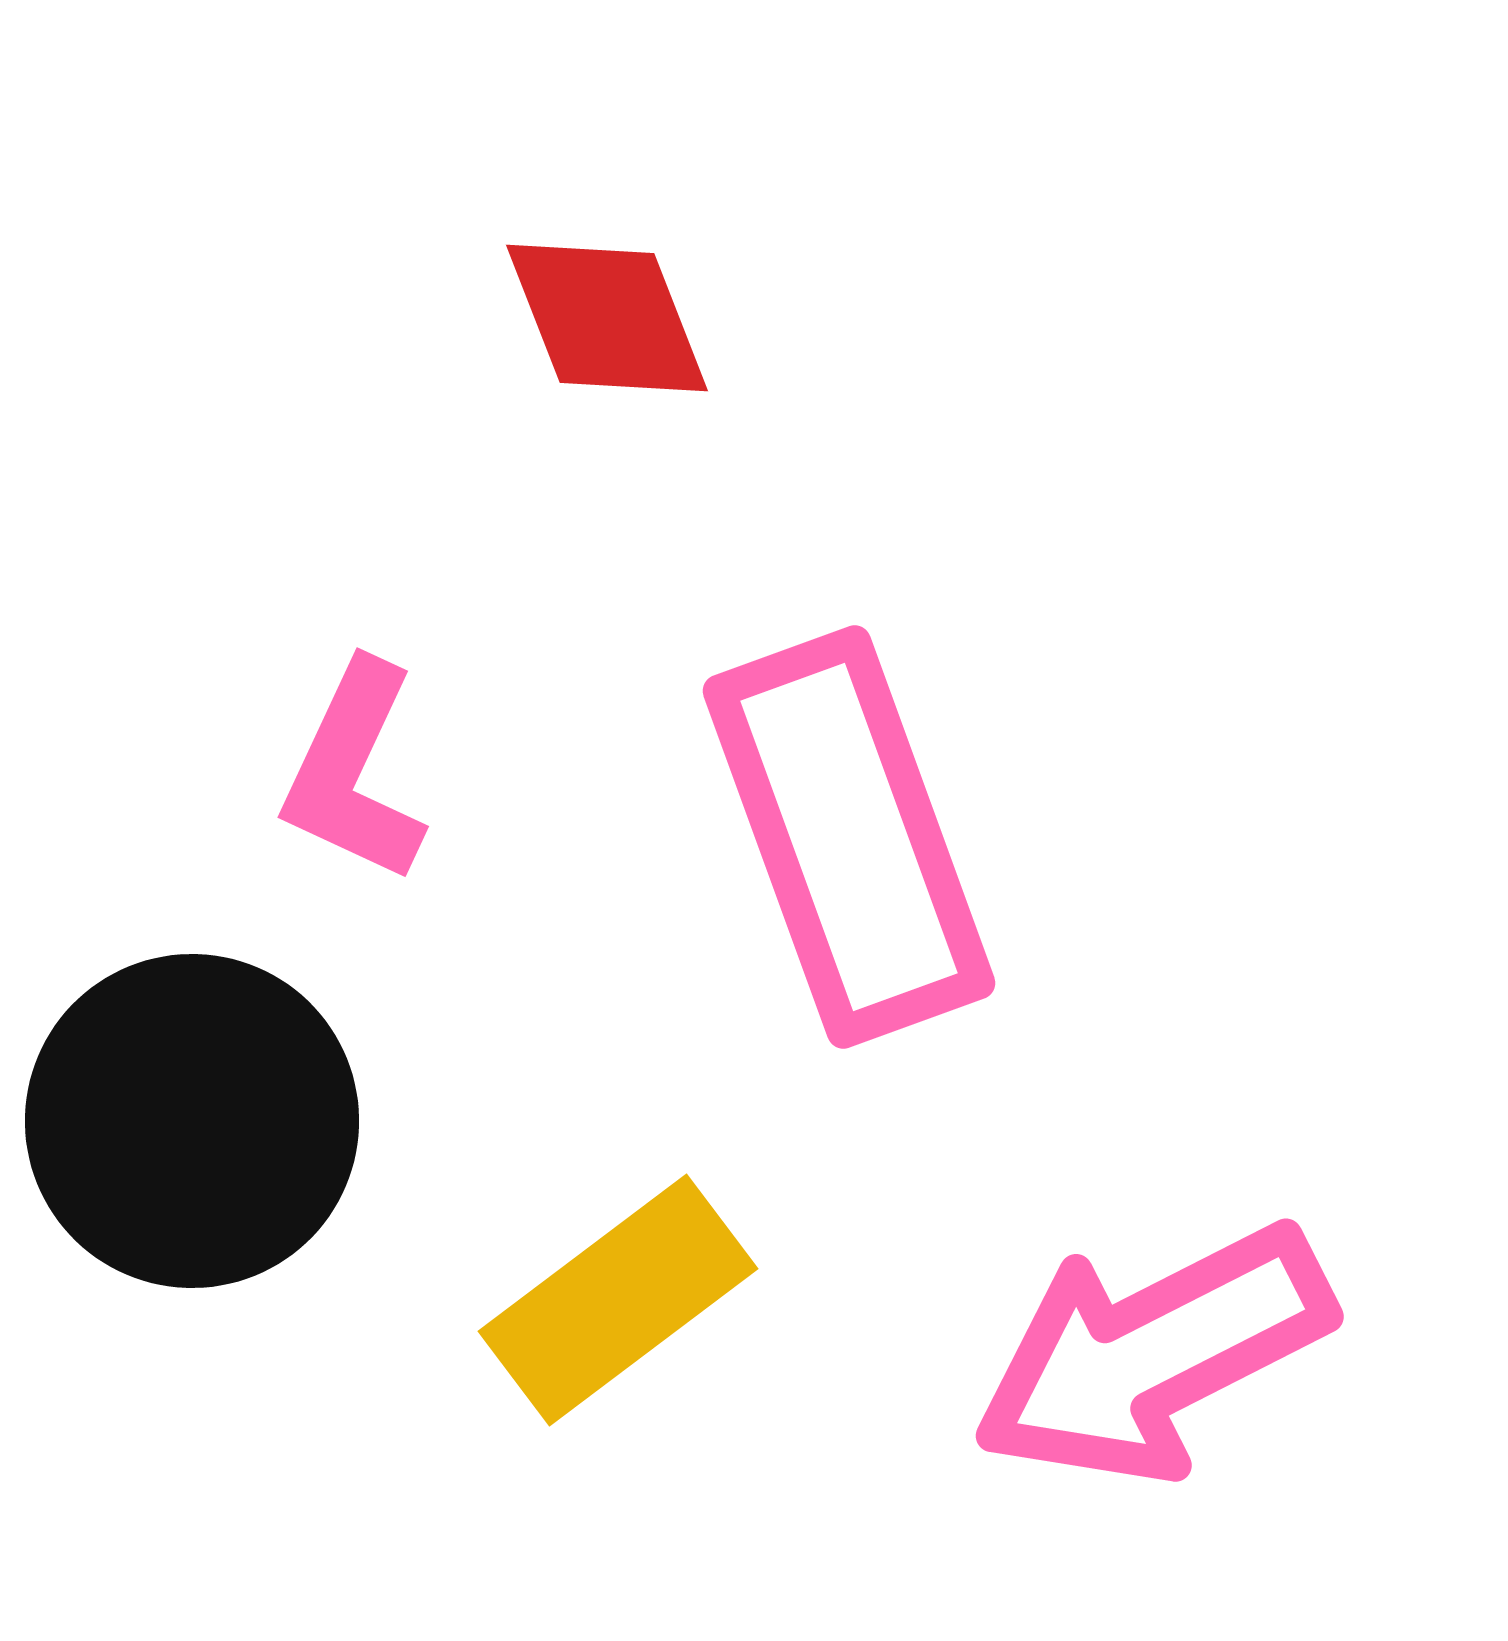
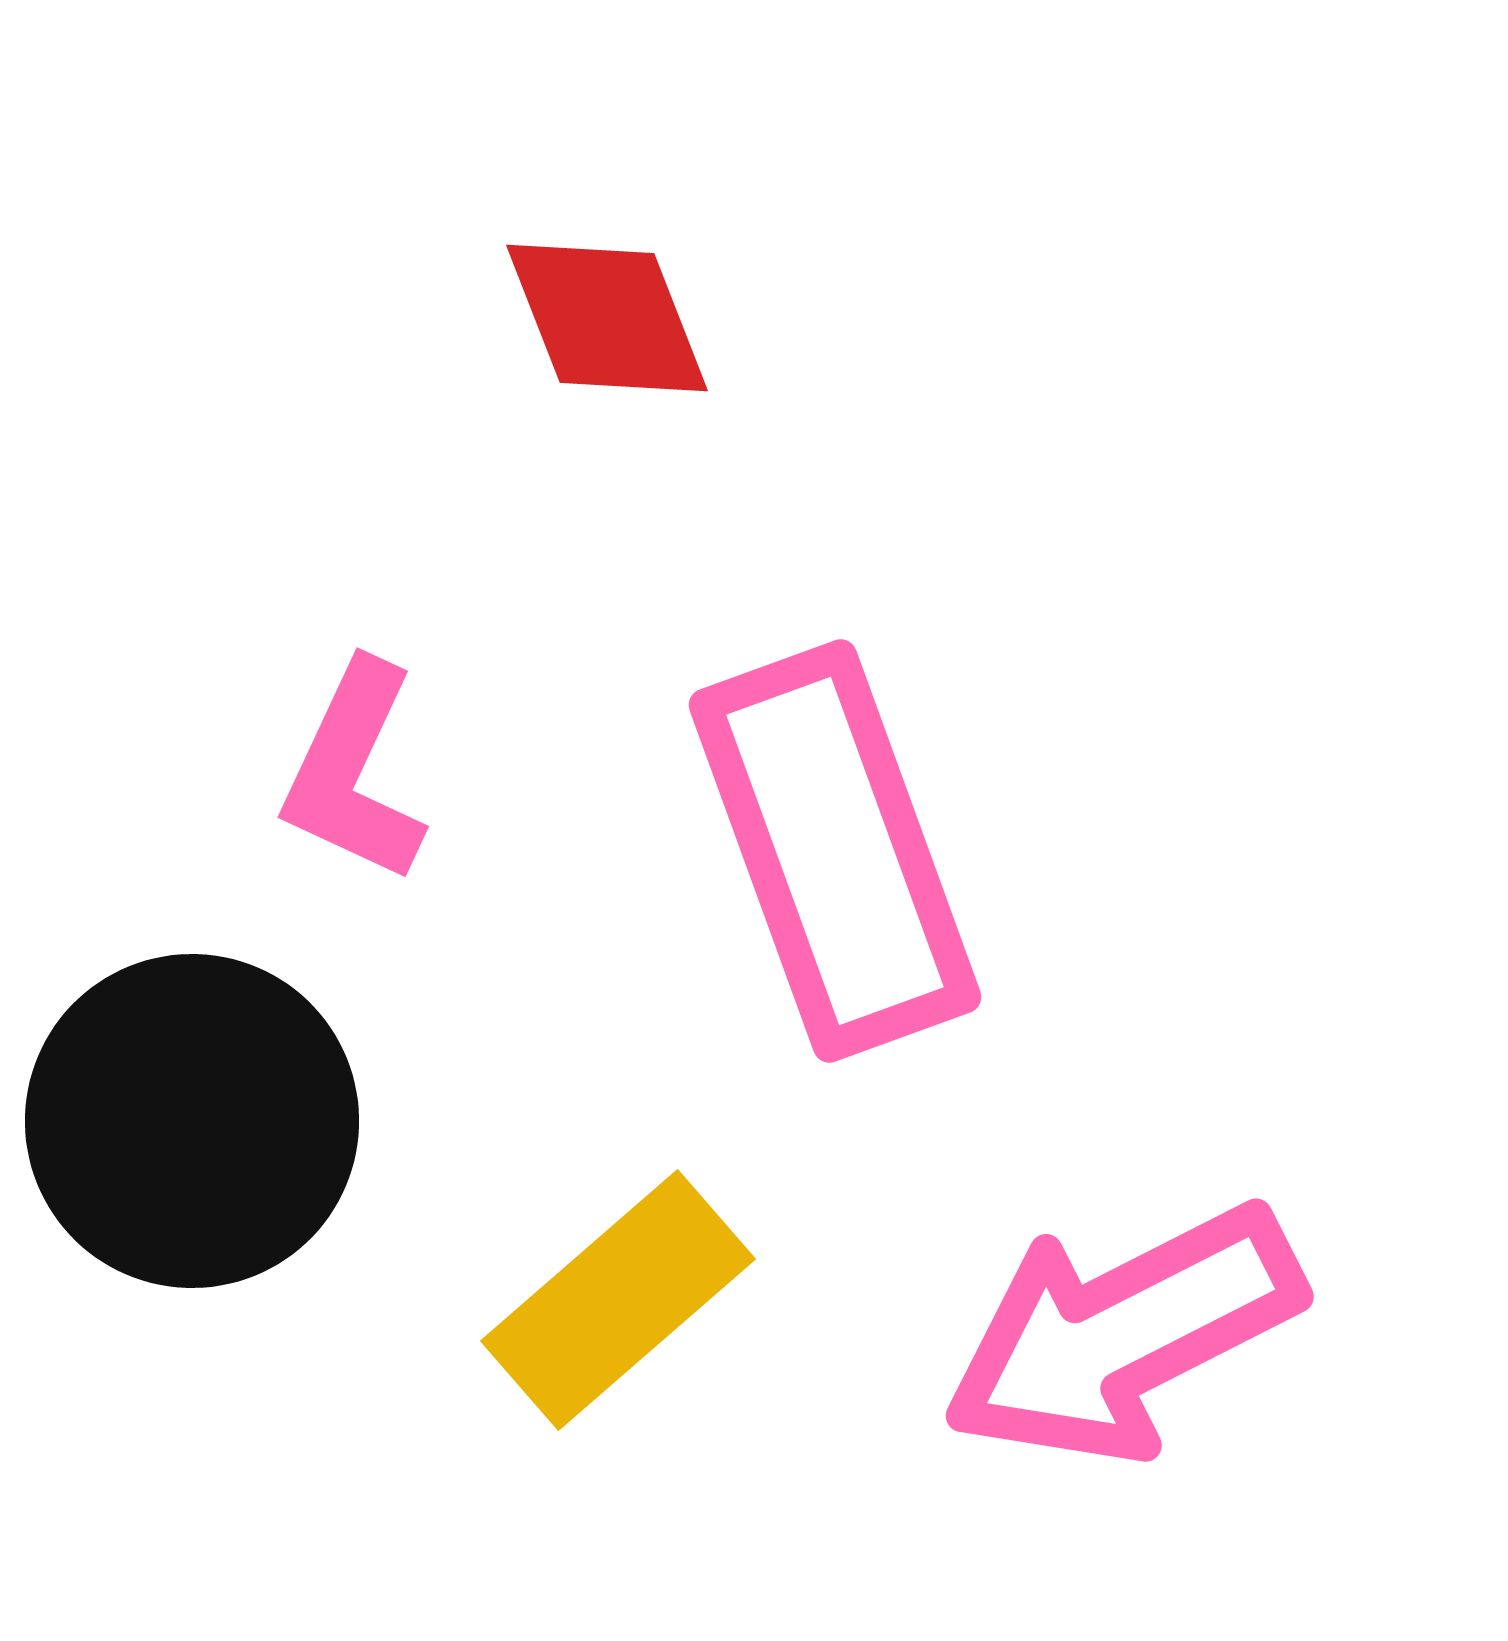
pink rectangle: moved 14 px left, 14 px down
yellow rectangle: rotated 4 degrees counterclockwise
pink arrow: moved 30 px left, 20 px up
